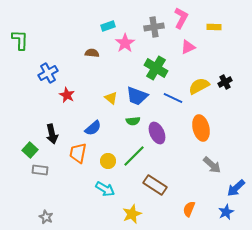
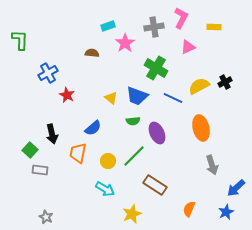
gray arrow: rotated 30 degrees clockwise
